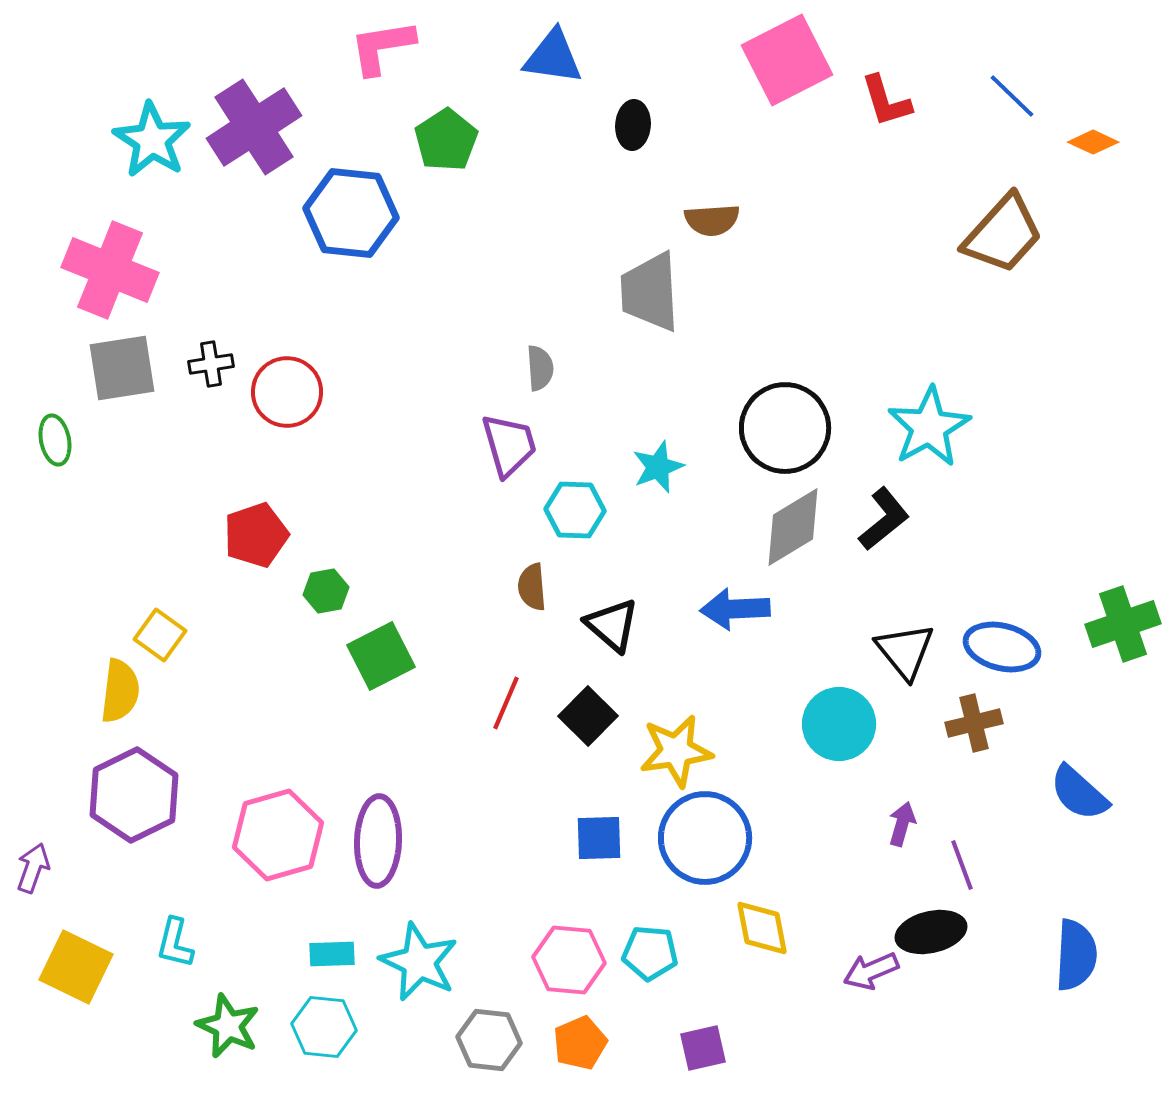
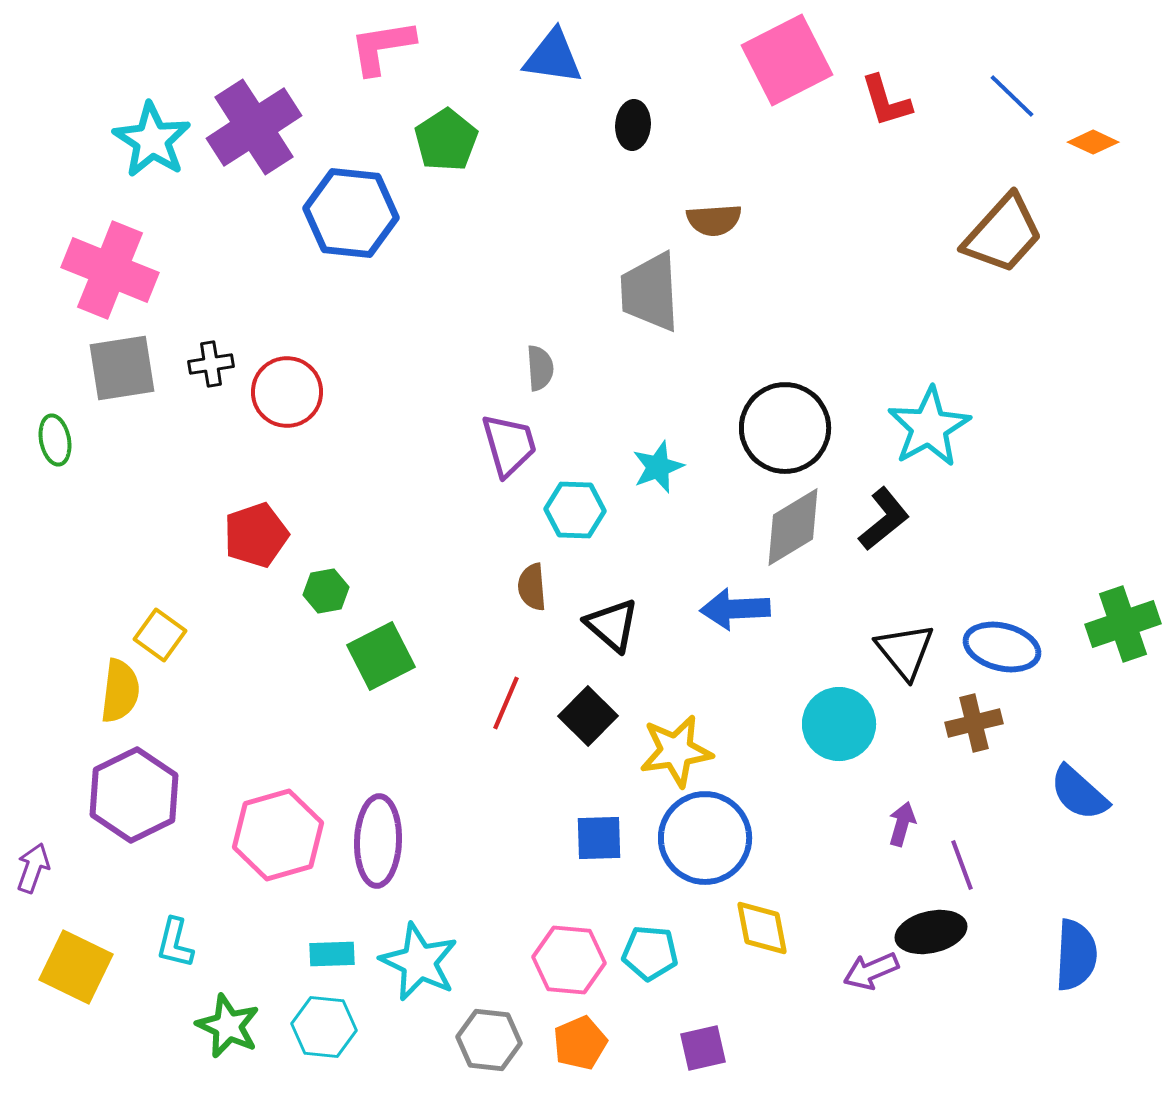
brown semicircle at (712, 220): moved 2 px right
